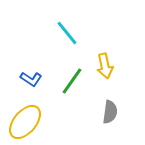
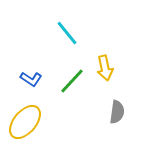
yellow arrow: moved 2 px down
green line: rotated 8 degrees clockwise
gray semicircle: moved 7 px right
